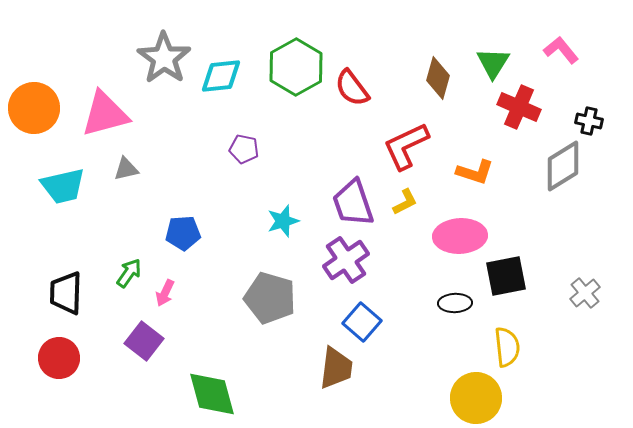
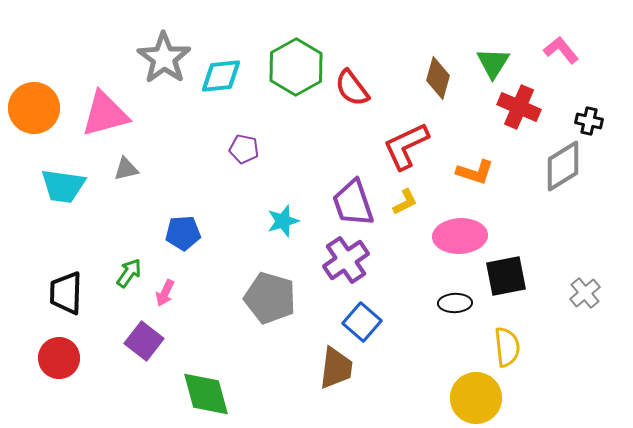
cyan trapezoid: rotated 21 degrees clockwise
green diamond: moved 6 px left
